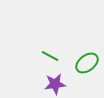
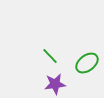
green line: rotated 18 degrees clockwise
